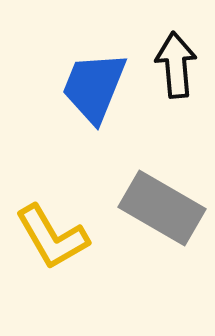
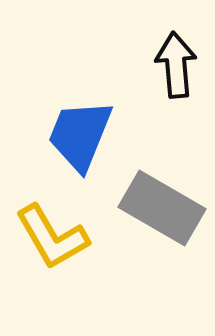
blue trapezoid: moved 14 px left, 48 px down
